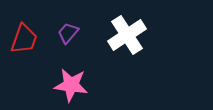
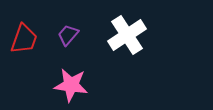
purple trapezoid: moved 2 px down
